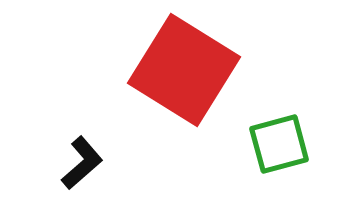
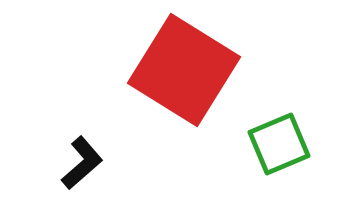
green square: rotated 8 degrees counterclockwise
